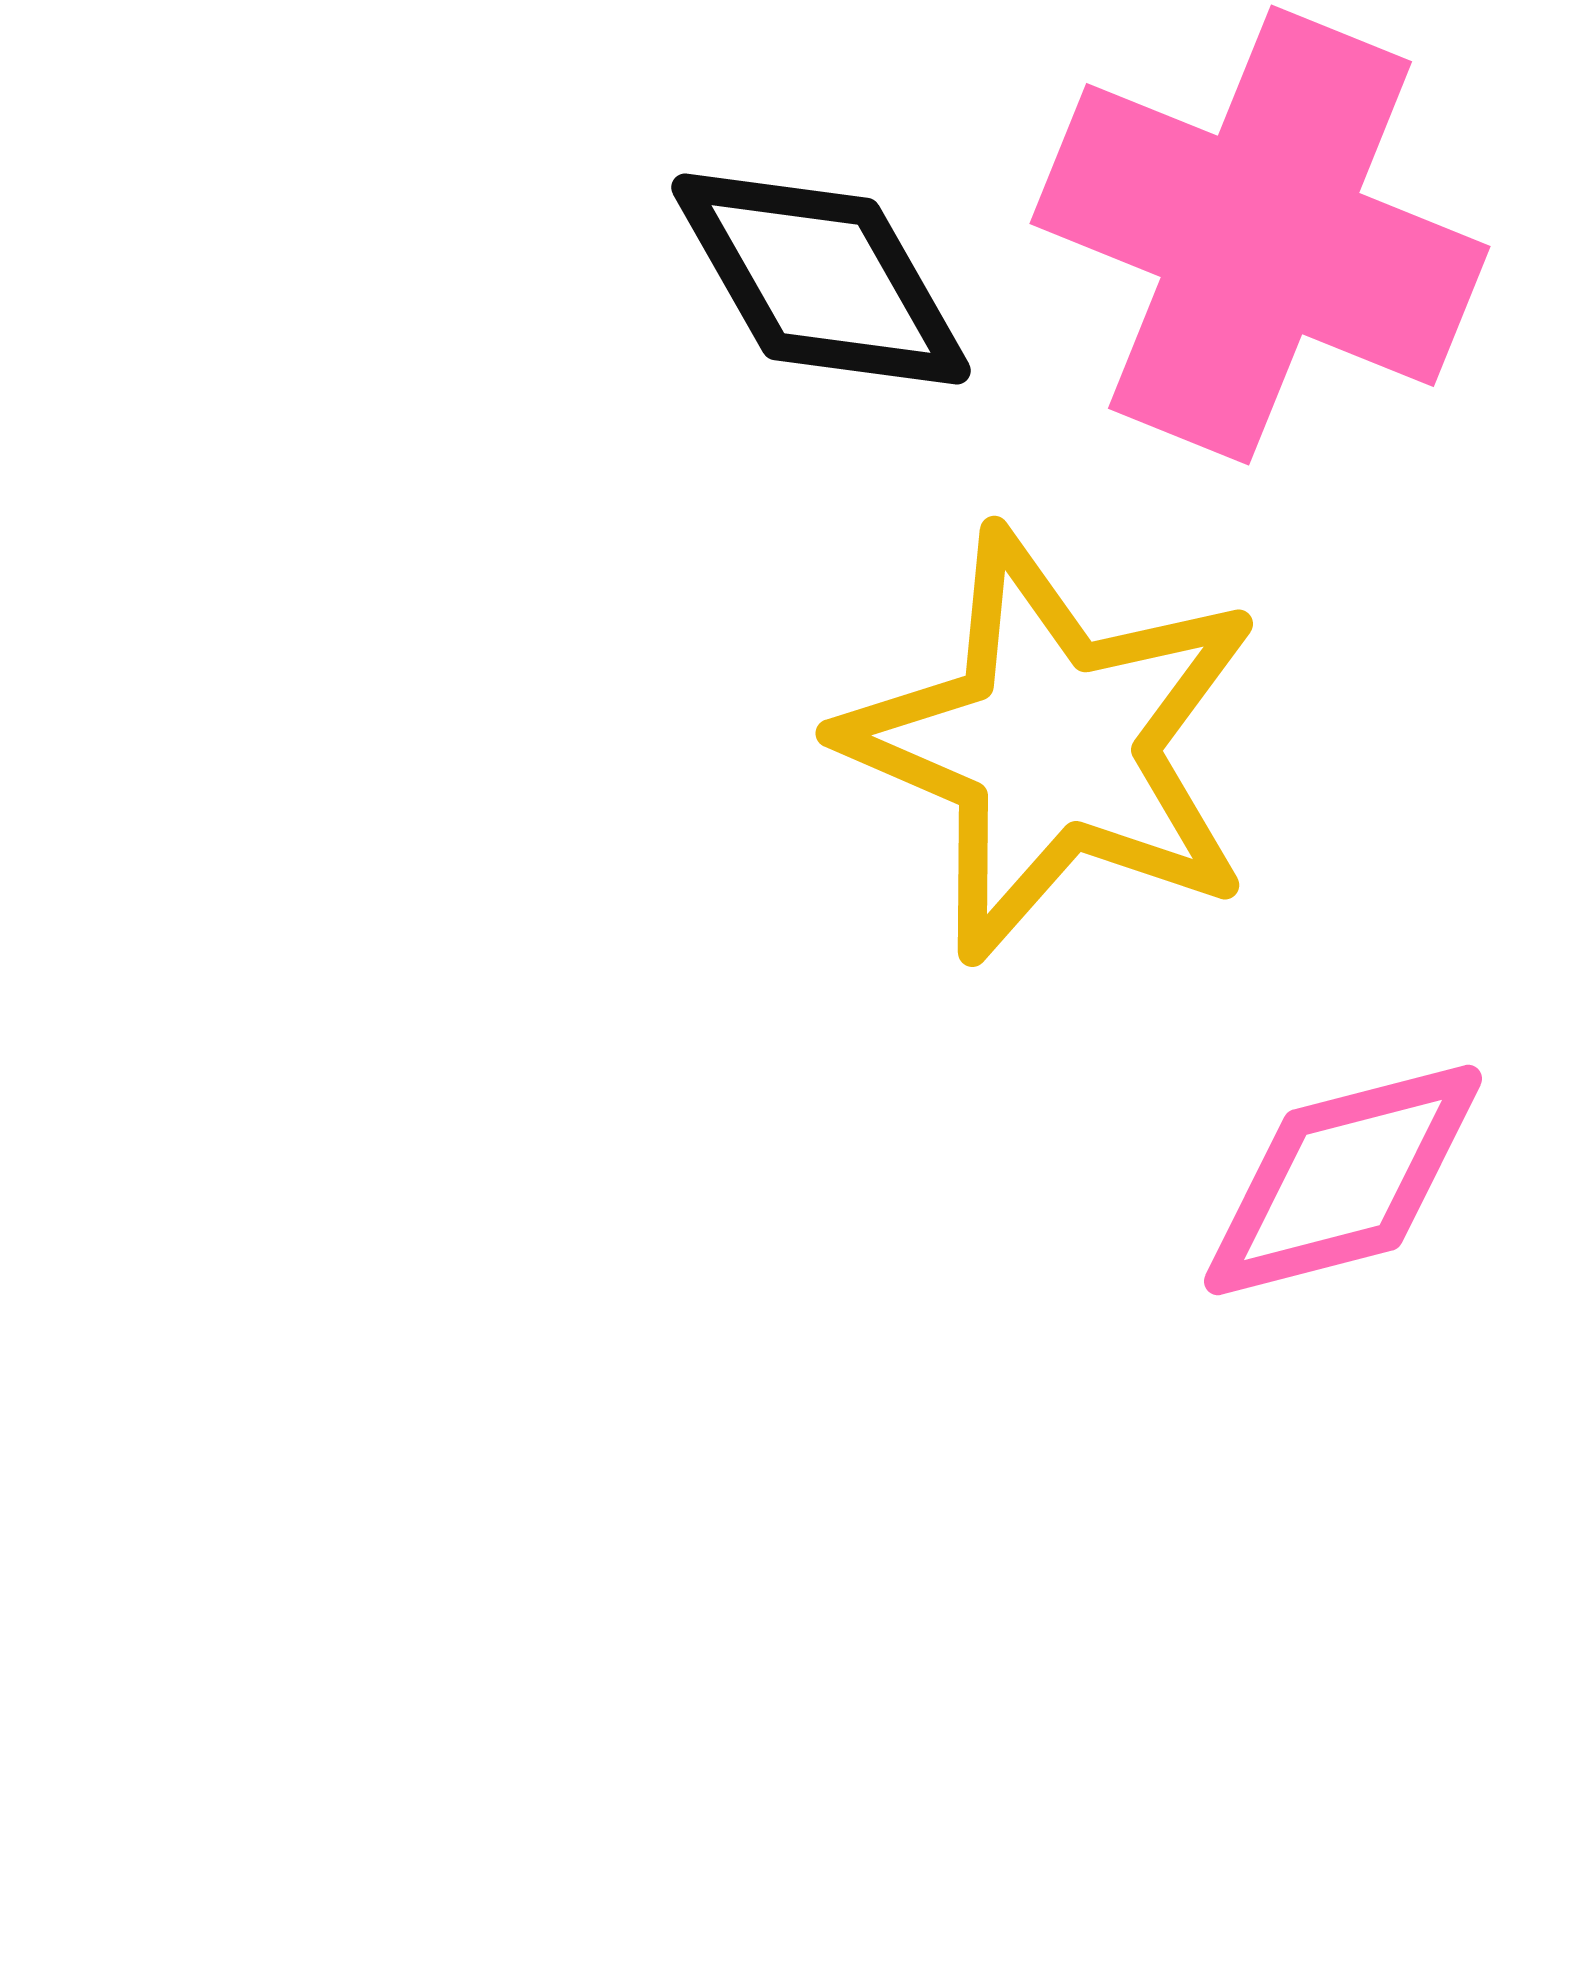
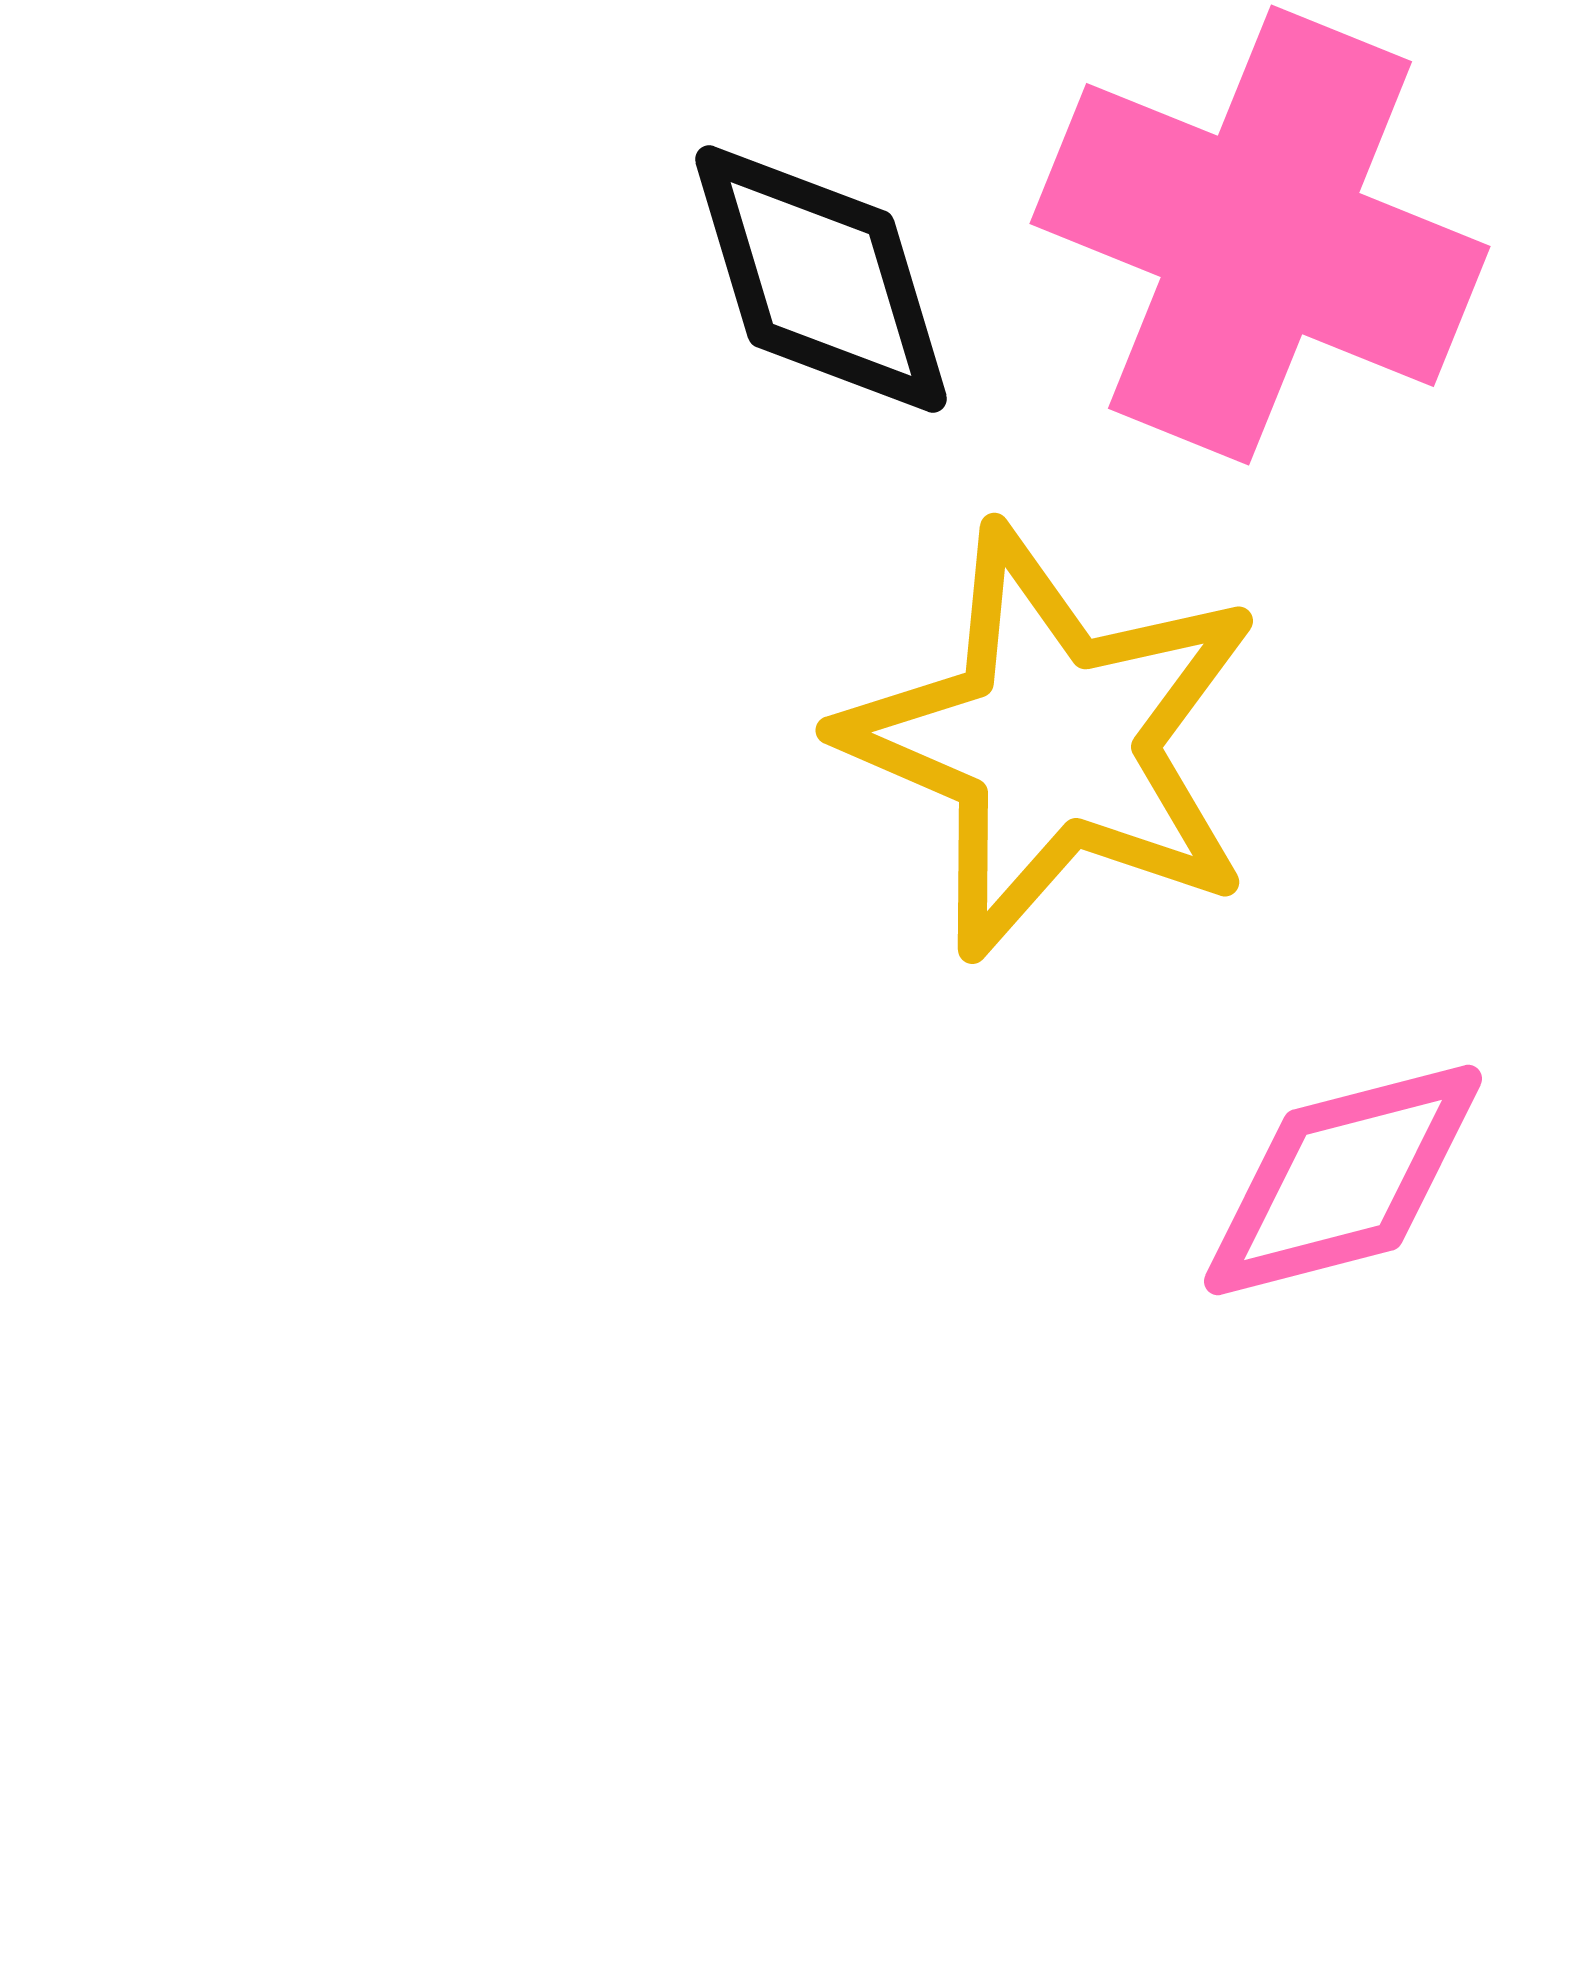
black diamond: rotated 13 degrees clockwise
yellow star: moved 3 px up
